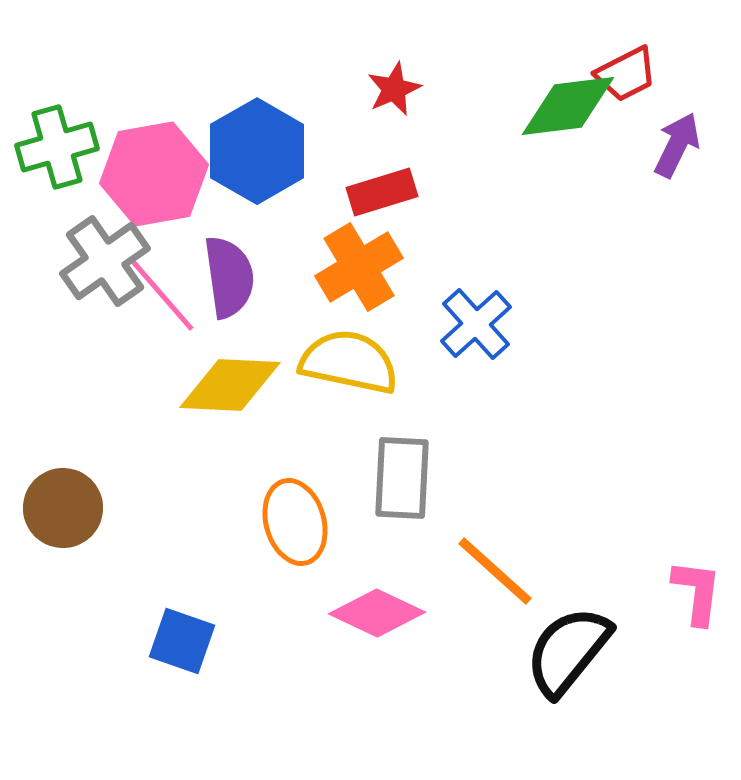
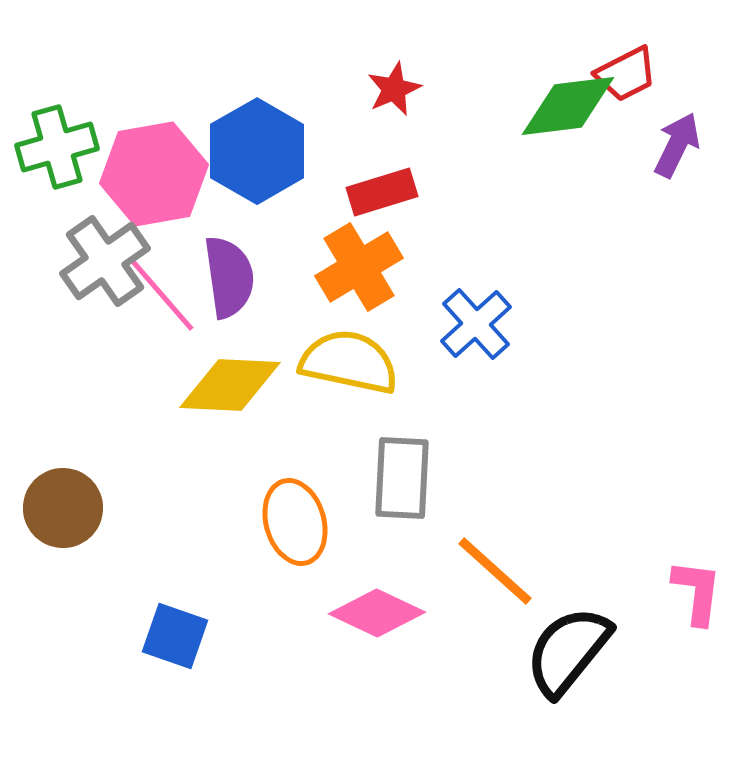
blue square: moved 7 px left, 5 px up
